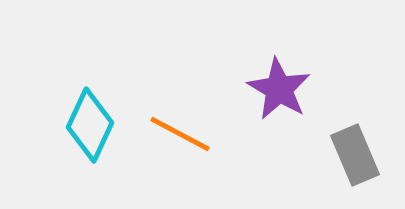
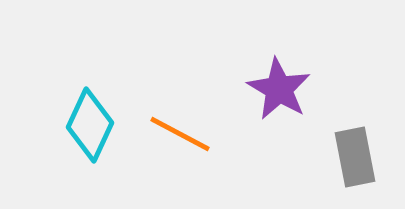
gray rectangle: moved 2 px down; rotated 12 degrees clockwise
